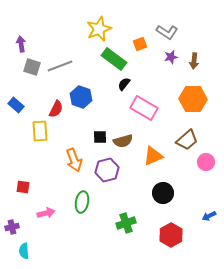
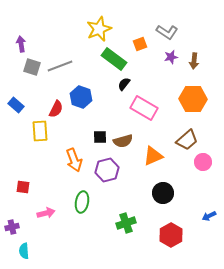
pink circle: moved 3 px left
